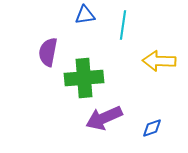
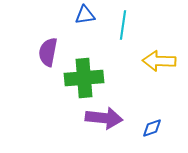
purple arrow: rotated 150 degrees counterclockwise
